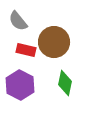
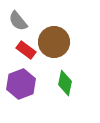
red rectangle: rotated 24 degrees clockwise
purple hexagon: moved 1 px right, 1 px up; rotated 12 degrees clockwise
